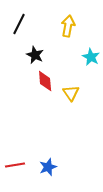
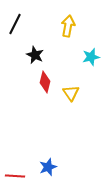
black line: moved 4 px left
cyan star: rotated 30 degrees clockwise
red diamond: moved 1 px down; rotated 20 degrees clockwise
red line: moved 11 px down; rotated 12 degrees clockwise
